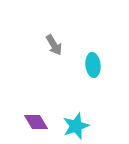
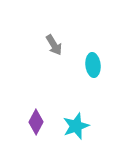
purple diamond: rotated 60 degrees clockwise
